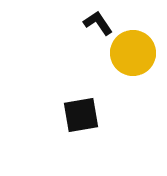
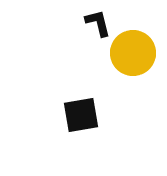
black L-shape: rotated 20 degrees clockwise
